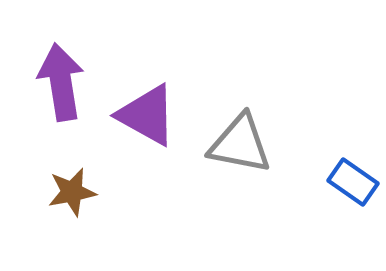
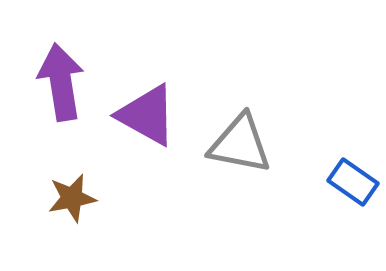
brown star: moved 6 px down
